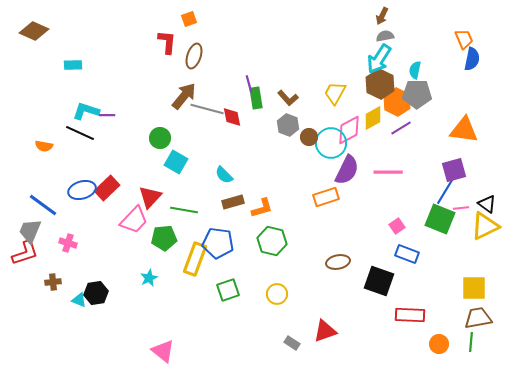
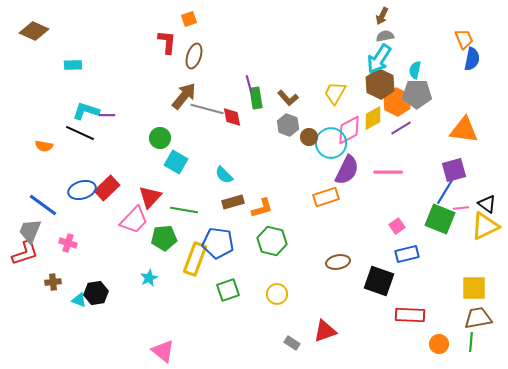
blue rectangle at (407, 254): rotated 35 degrees counterclockwise
